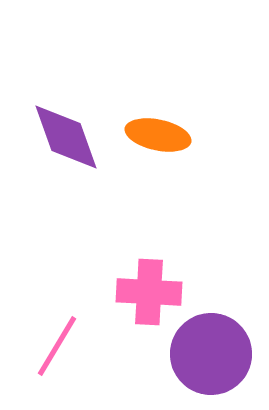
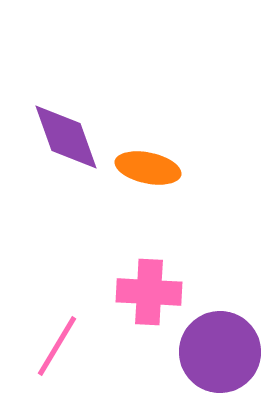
orange ellipse: moved 10 px left, 33 px down
purple circle: moved 9 px right, 2 px up
